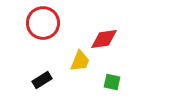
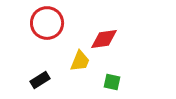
red circle: moved 4 px right
black rectangle: moved 2 px left
